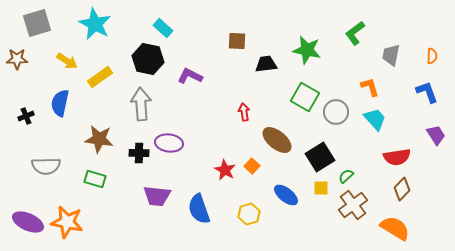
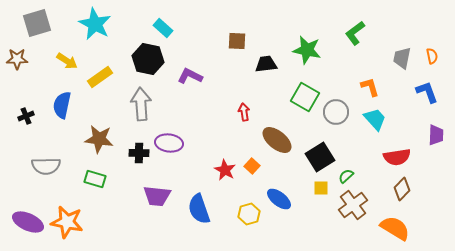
gray trapezoid at (391, 55): moved 11 px right, 3 px down
orange semicircle at (432, 56): rotated 14 degrees counterclockwise
blue semicircle at (60, 103): moved 2 px right, 2 px down
purple trapezoid at (436, 135): rotated 35 degrees clockwise
blue ellipse at (286, 195): moved 7 px left, 4 px down
